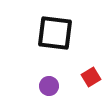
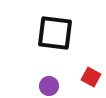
red square: rotated 30 degrees counterclockwise
